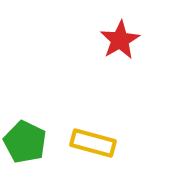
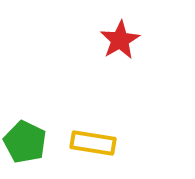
yellow rectangle: rotated 6 degrees counterclockwise
